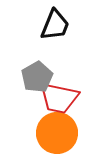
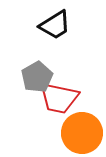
black trapezoid: rotated 36 degrees clockwise
orange circle: moved 25 px right
